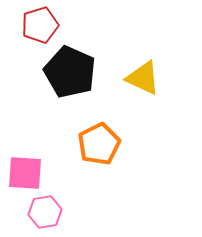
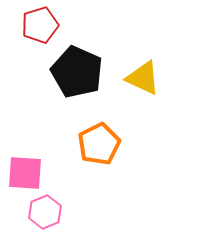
black pentagon: moved 7 px right
pink hexagon: rotated 12 degrees counterclockwise
